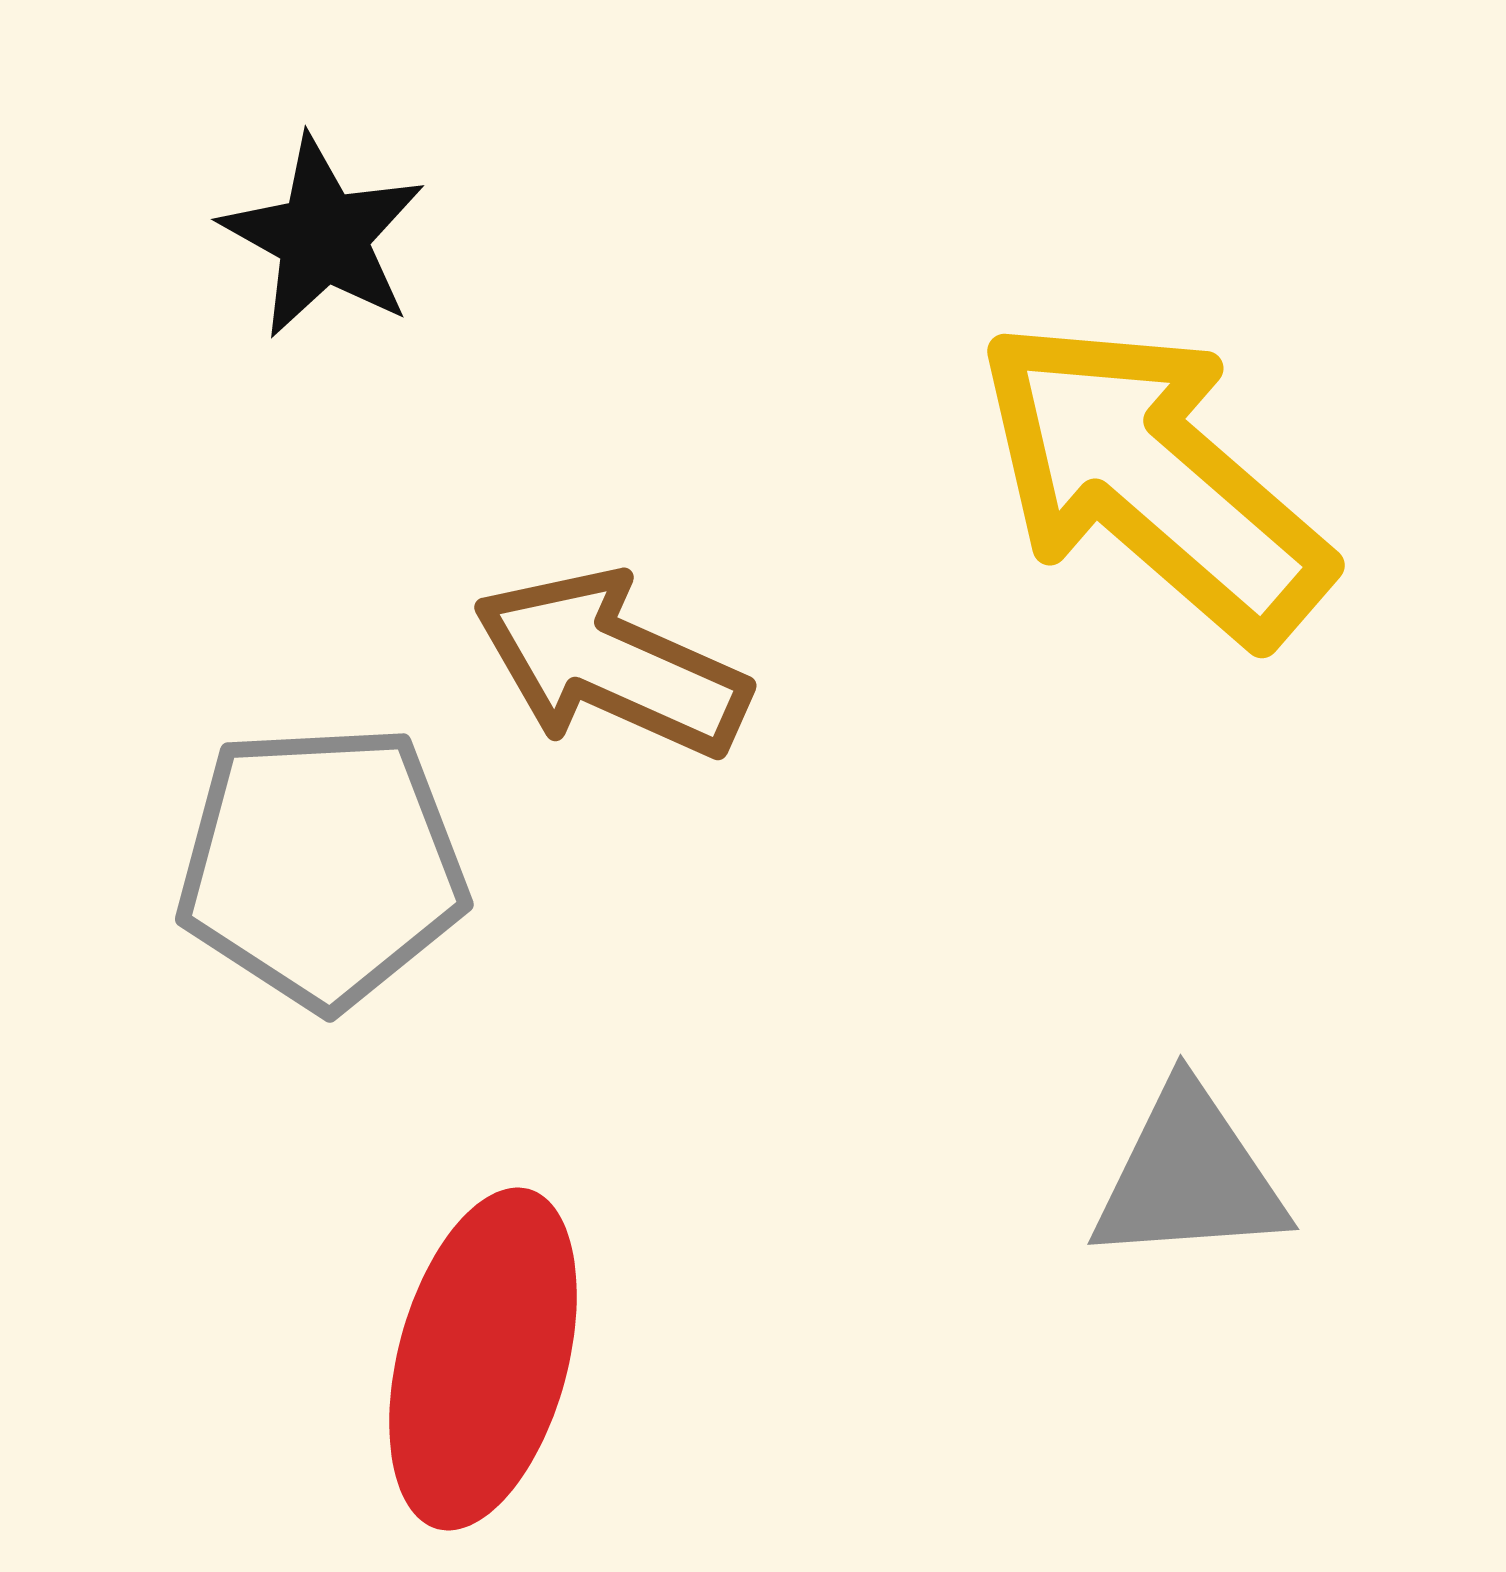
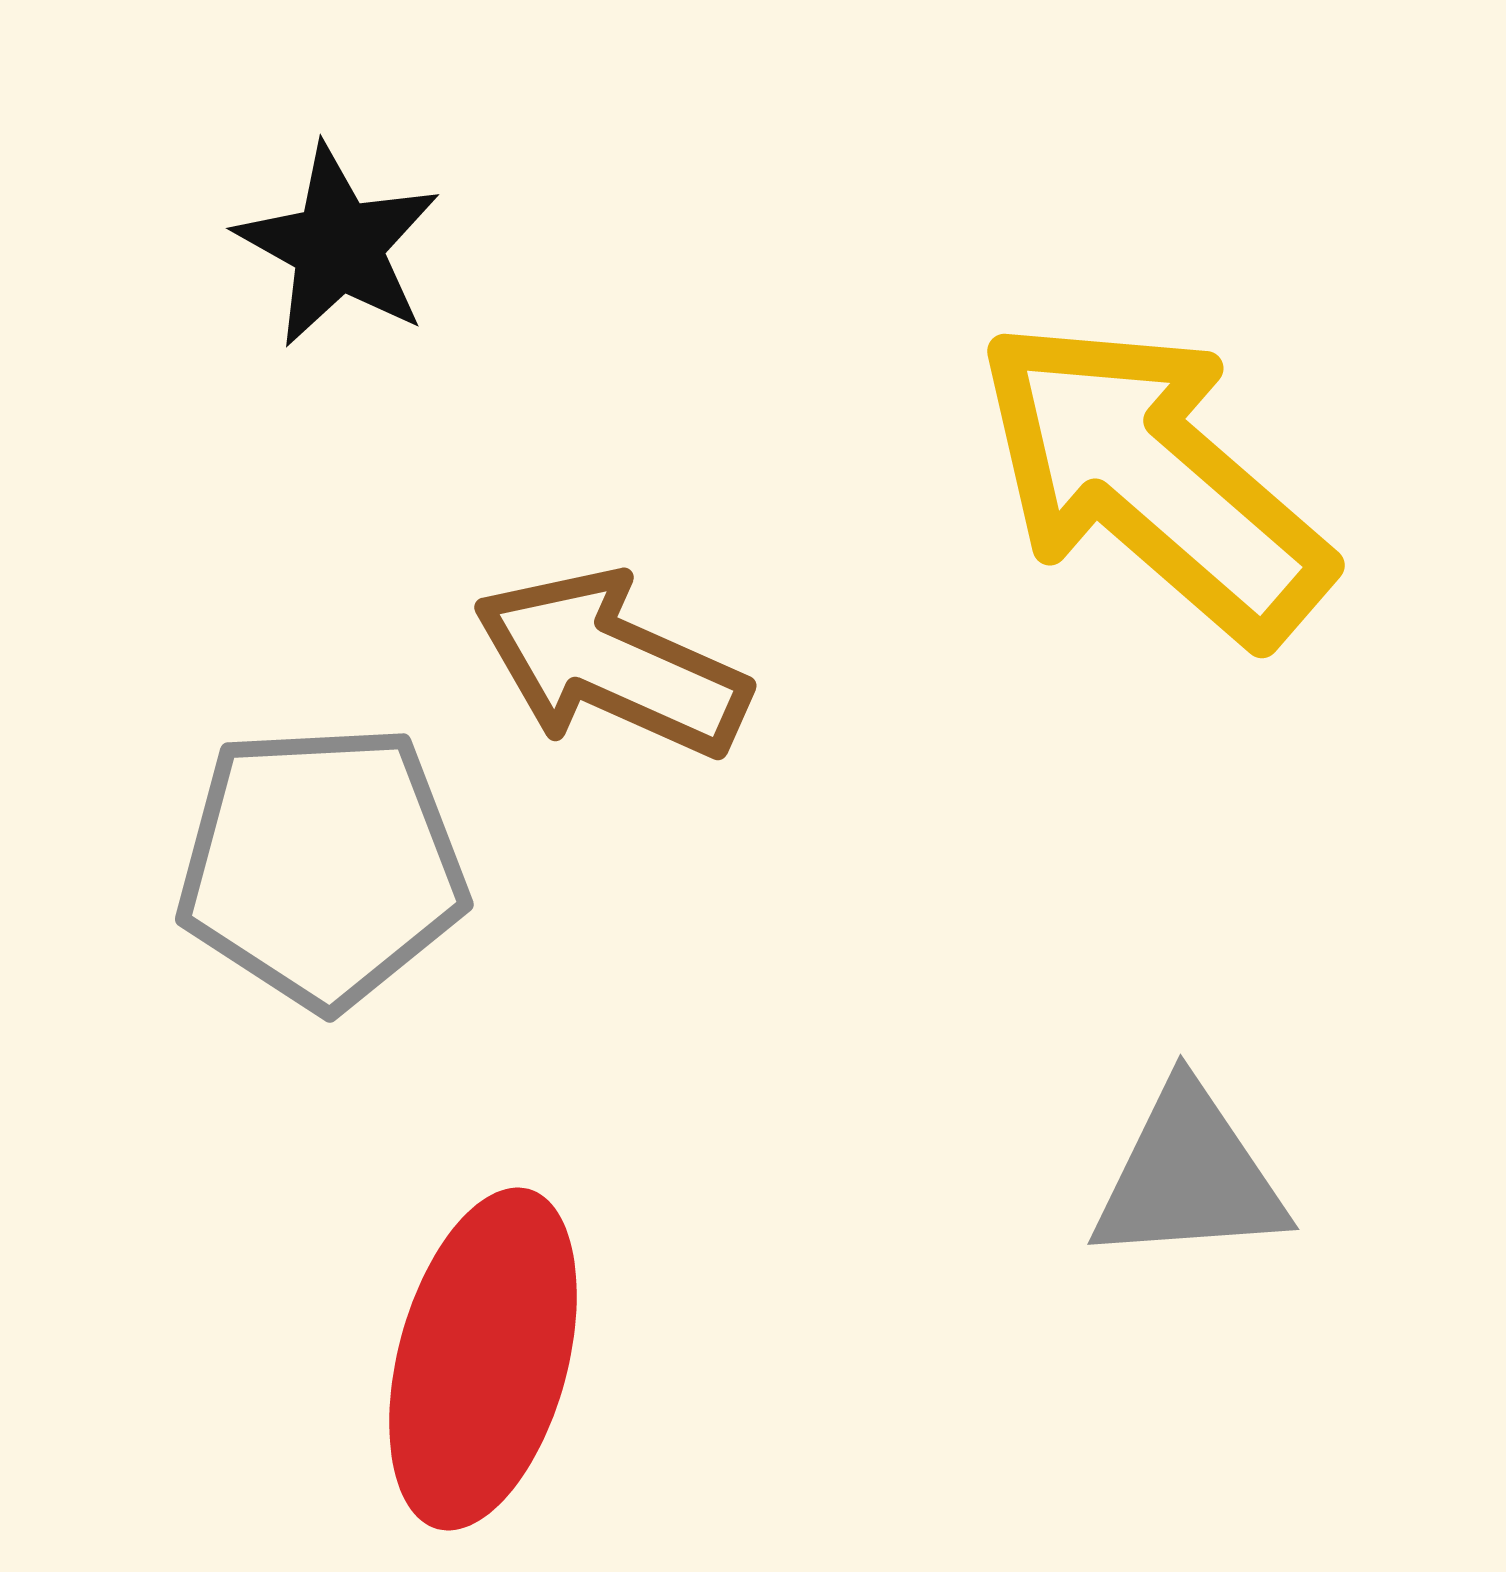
black star: moved 15 px right, 9 px down
